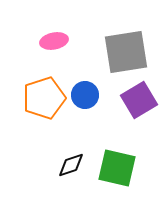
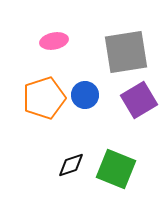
green square: moved 1 px left, 1 px down; rotated 9 degrees clockwise
